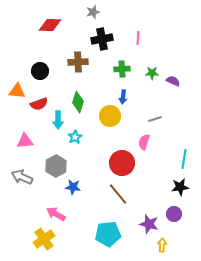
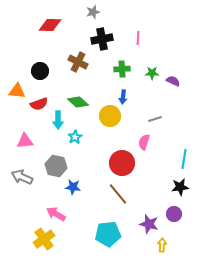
brown cross: rotated 30 degrees clockwise
green diamond: rotated 65 degrees counterclockwise
gray hexagon: rotated 20 degrees counterclockwise
